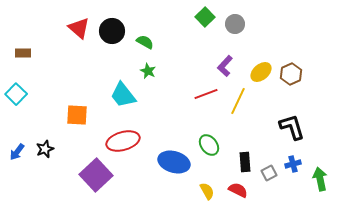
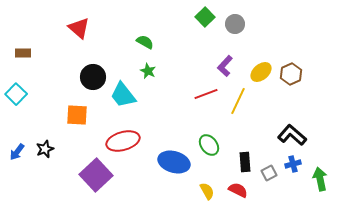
black circle: moved 19 px left, 46 px down
black L-shape: moved 8 px down; rotated 32 degrees counterclockwise
